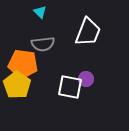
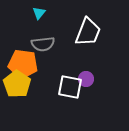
cyan triangle: moved 1 px left, 1 px down; rotated 24 degrees clockwise
yellow pentagon: moved 1 px up
